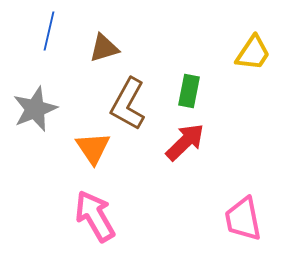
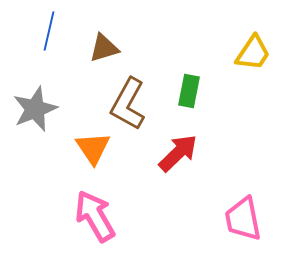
red arrow: moved 7 px left, 11 px down
